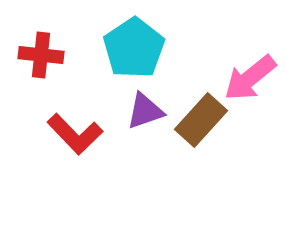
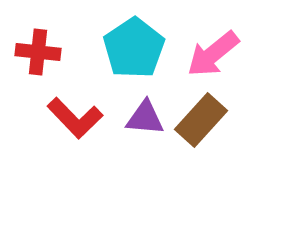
red cross: moved 3 px left, 3 px up
pink arrow: moved 37 px left, 24 px up
purple triangle: moved 7 px down; rotated 24 degrees clockwise
red L-shape: moved 16 px up
